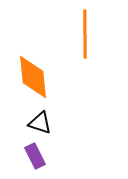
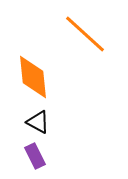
orange line: rotated 48 degrees counterclockwise
black triangle: moved 2 px left, 1 px up; rotated 10 degrees clockwise
